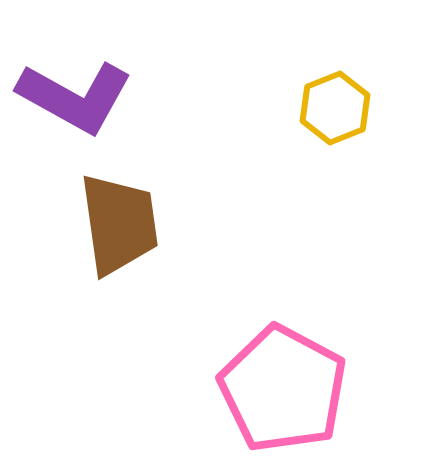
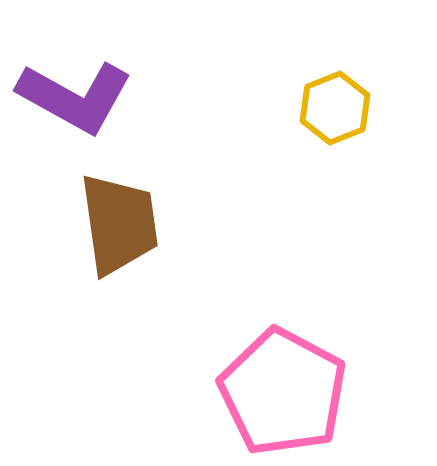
pink pentagon: moved 3 px down
